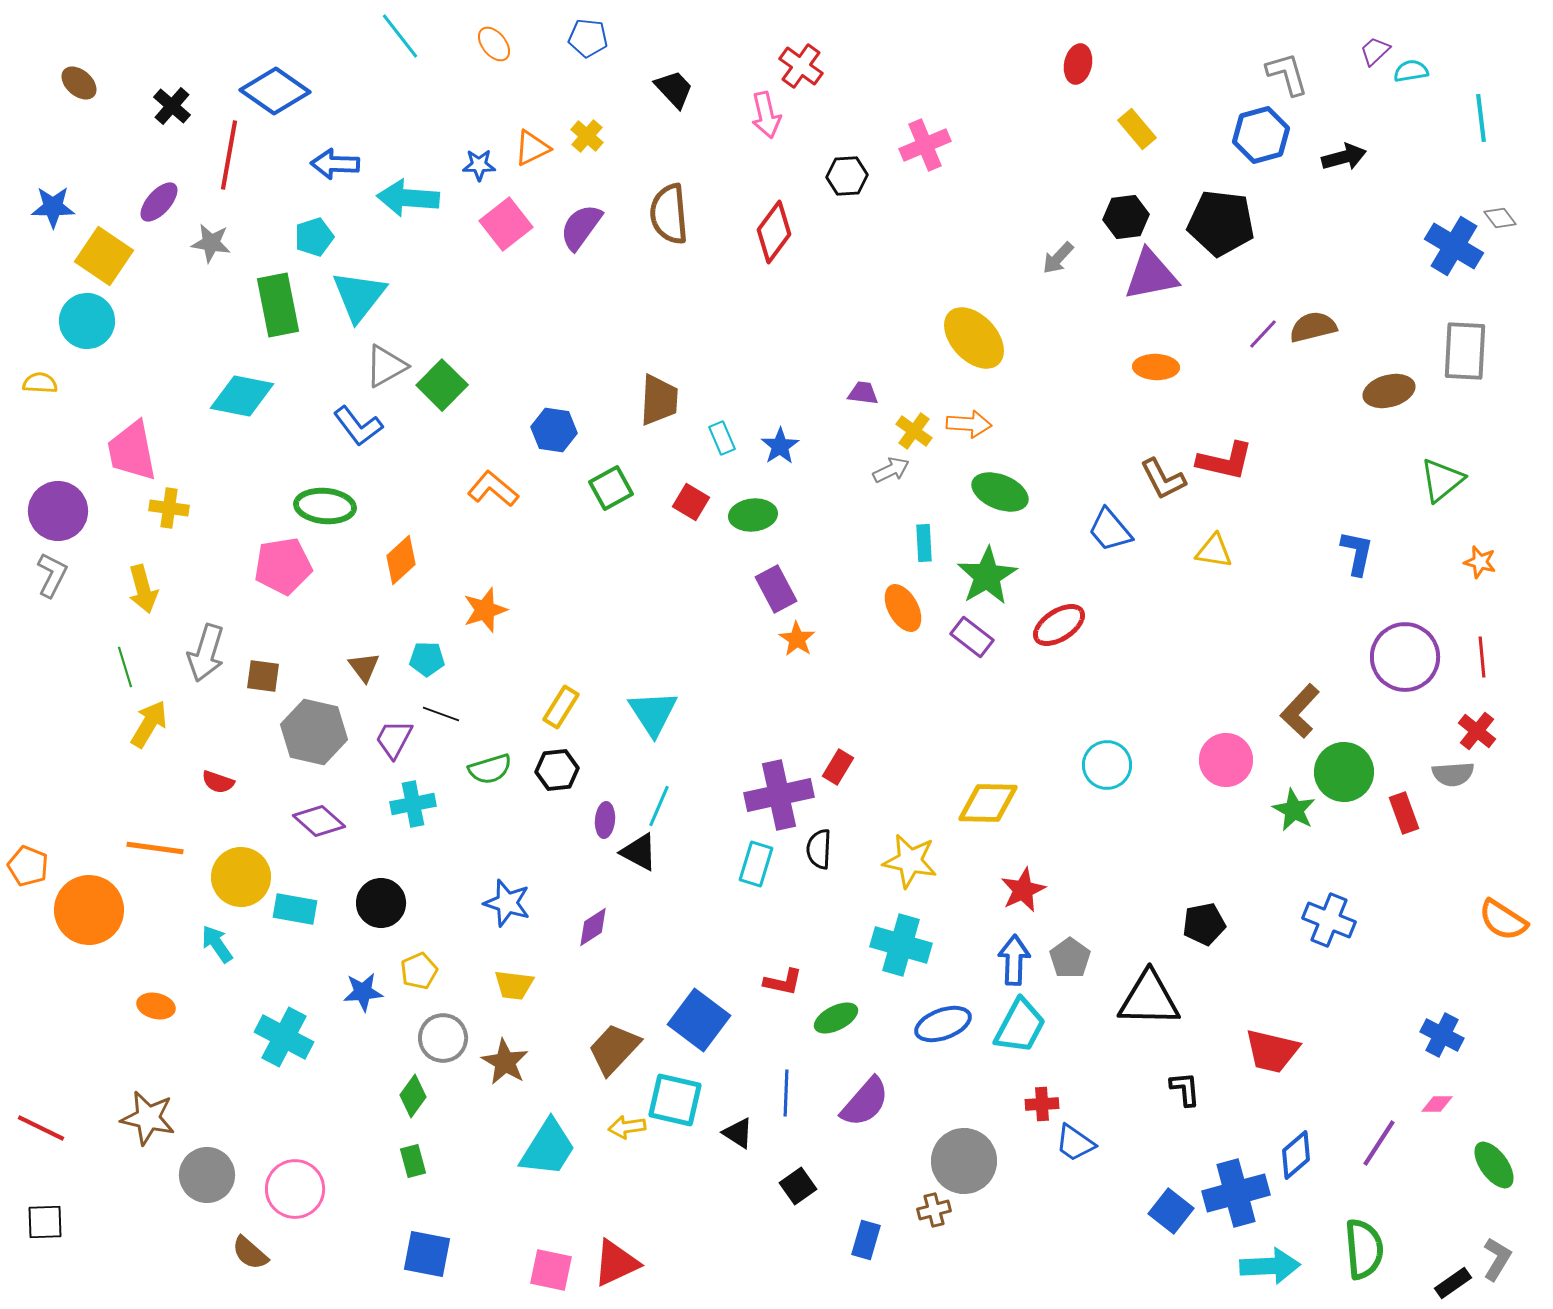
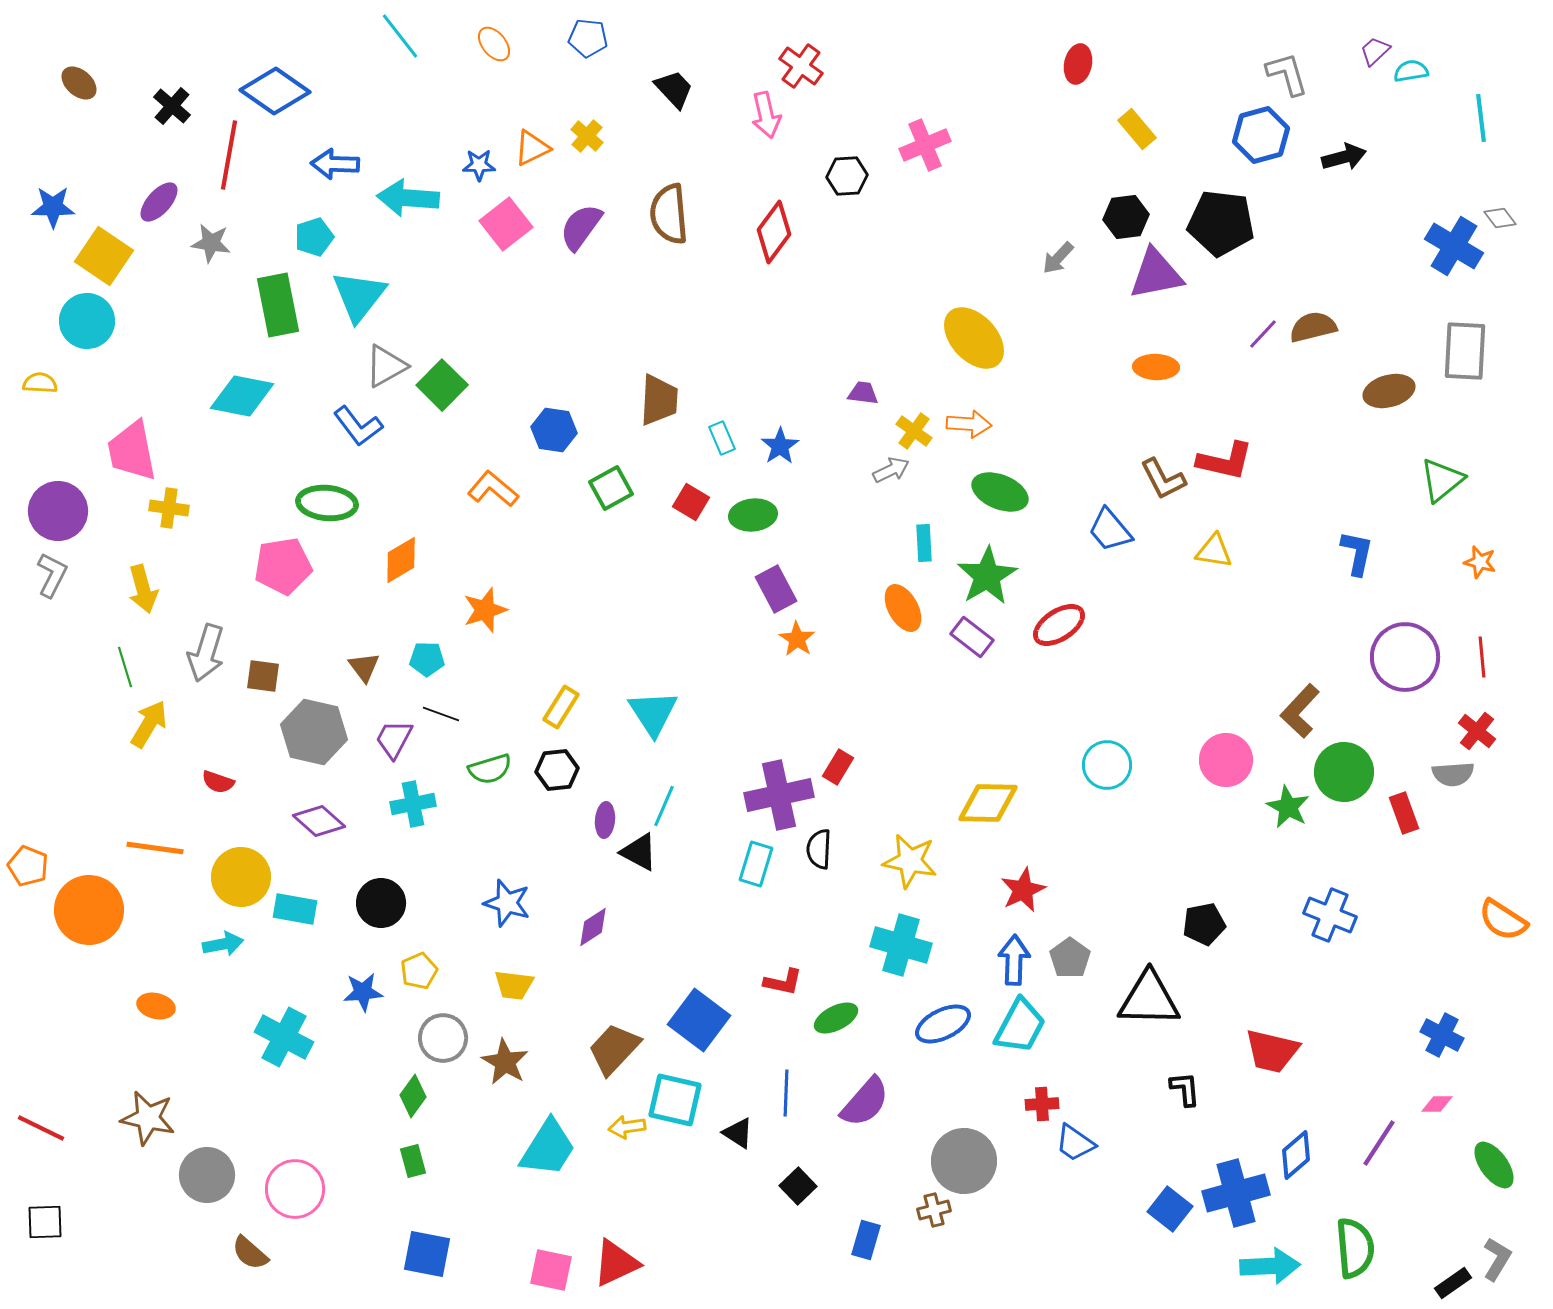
purple triangle at (1151, 275): moved 5 px right, 1 px up
green ellipse at (325, 506): moved 2 px right, 3 px up
orange diamond at (401, 560): rotated 12 degrees clockwise
cyan line at (659, 806): moved 5 px right
green star at (1294, 810): moved 6 px left, 3 px up
blue cross at (1329, 920): moved 1 px right, 5 px up
cyan arrow at (217, 944): moved 6 px right; rotated 114 degrees clockwise
blue ellipse at (943, 1024): rotated 6 degrees counterclockwise
black square at (798, 1186): rotated 9 degrees counterclockwise
blue square at (1171, 1211): moved 1 px left, 2 px up
green semicircle at (1364, 1249): moved 9 px left, 1 px up
